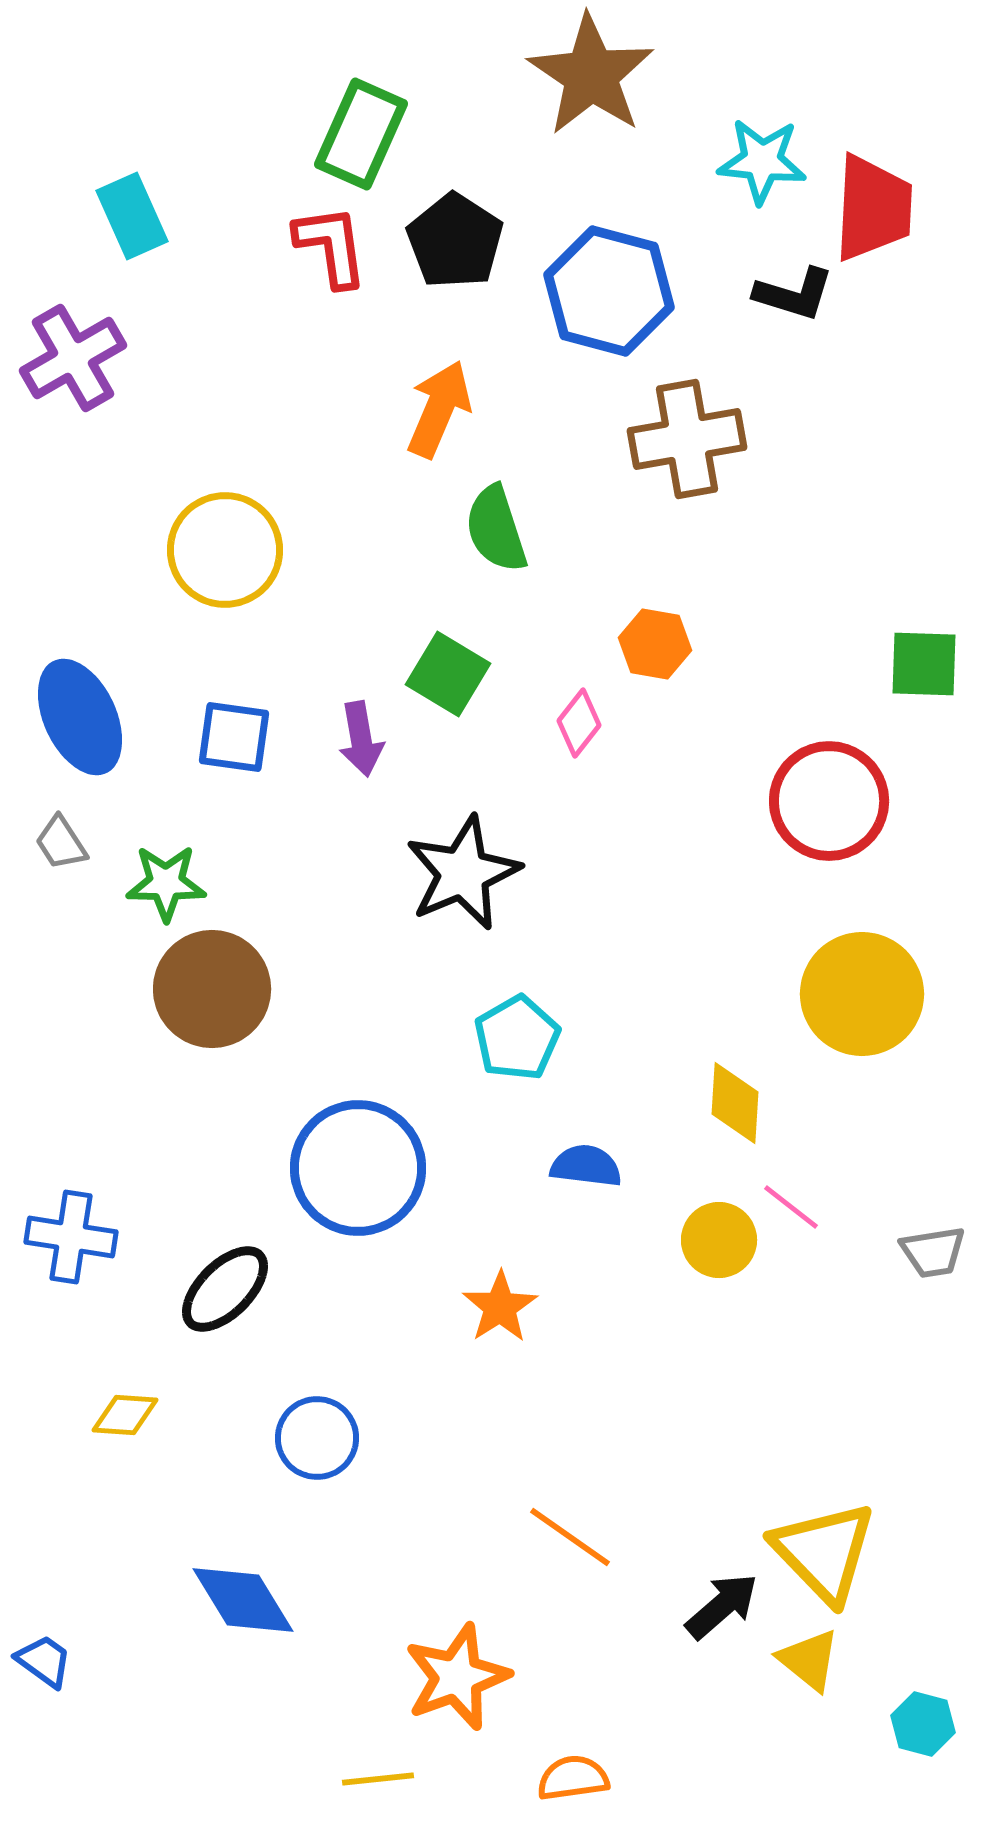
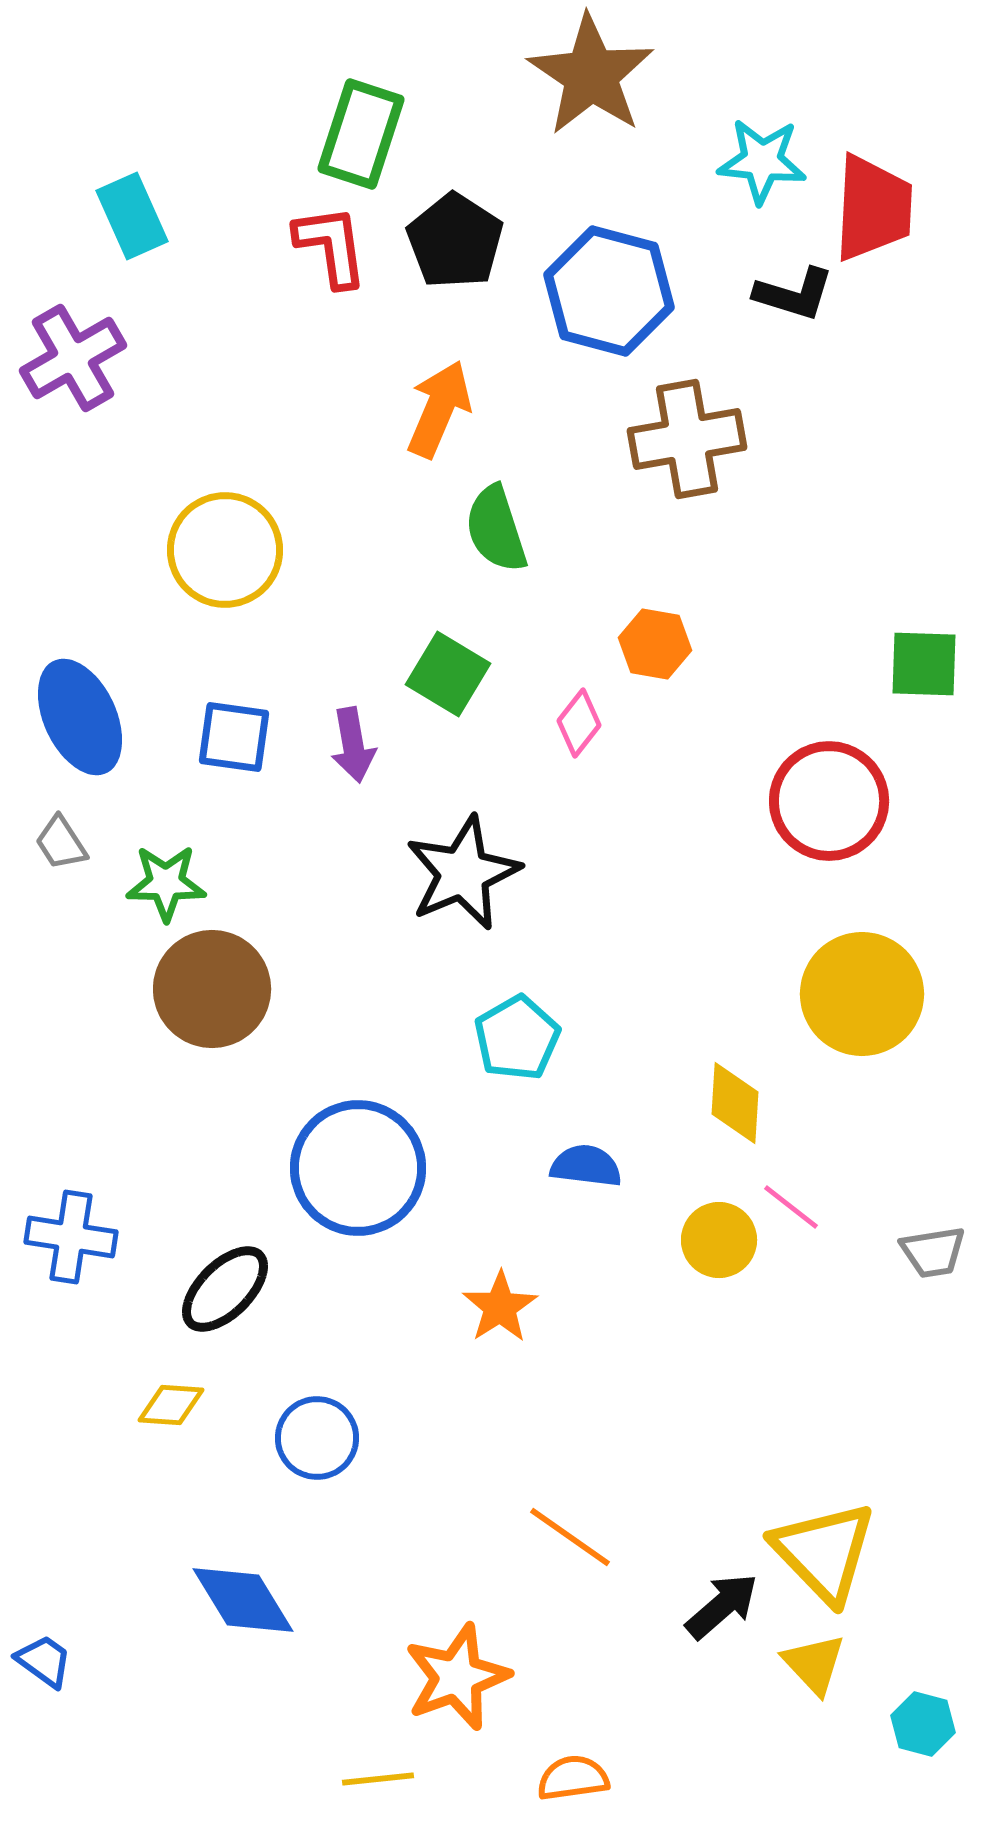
green rectangle at (361, 134): rotated 6 degrees counterclockwise
purple arrow at (361, 739): moved 8 px left, 6 px down
yellow diamond at (125, 1415): moved 46 px right, 10 px up
yellow triangle at (809, 1660): moved 5 px right, 4 px down; rotated 8 degrees clockwise
